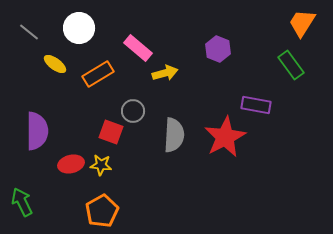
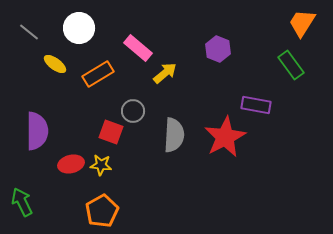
yellow arrow: rotated 25 degrees counterclockwise
